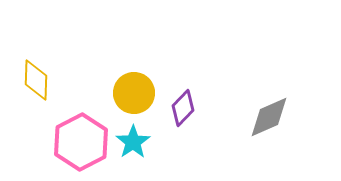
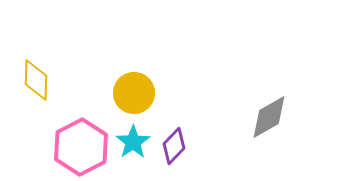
purple diamond: moved 9 px left, 38 px down
gray diamond: rotated 6 degrees counterclockwise
pink hexagon: moved 5 px down
